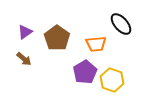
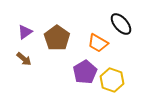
orange trapezoid: moved 2 px right, 1 px up; rotated 35 degrees clockwise
